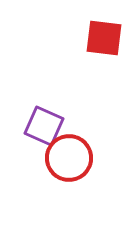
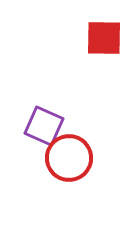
red square: rotated 6 degrees counterclockwise
